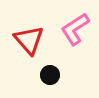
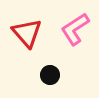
red triangle: moved 2 px left, 7 px up
